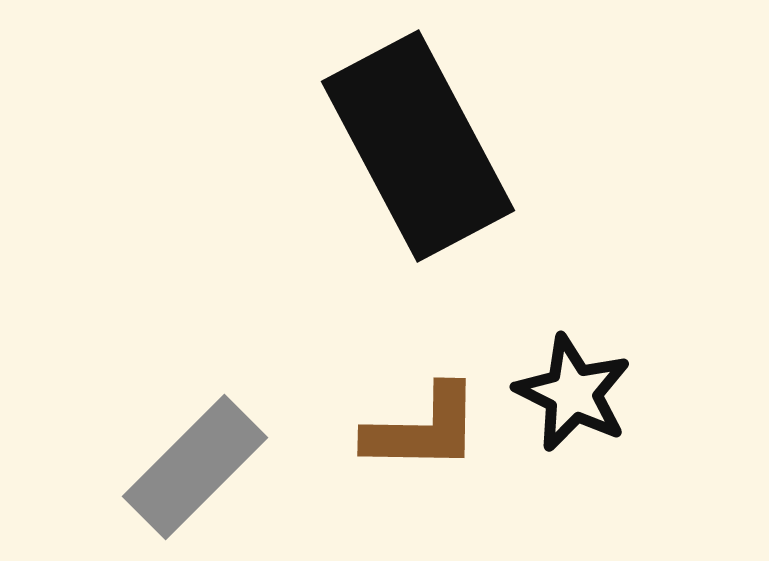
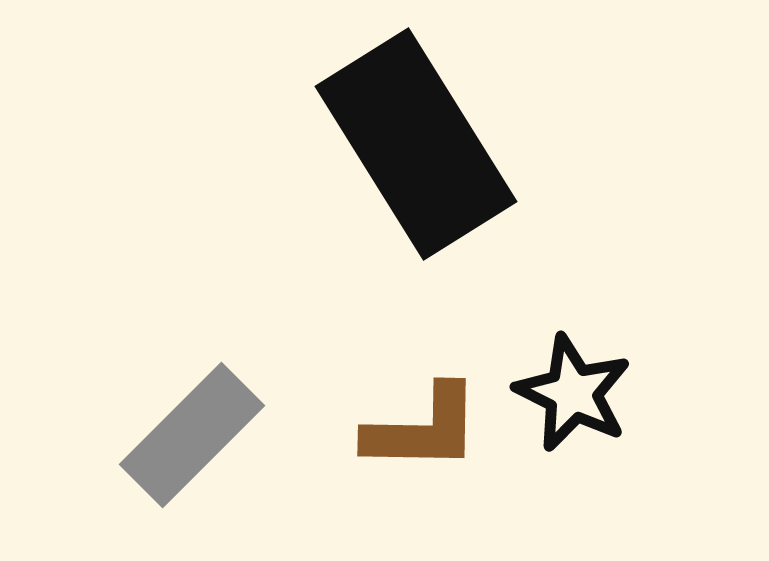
black rectangle: moved 2 px left, 2 px up; rotated 4 degrees counterclockwise
gray rectangle: moved 3 px left, 32 px up
